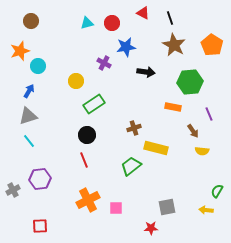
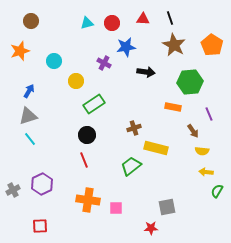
red triangle: moved 6 px down; rotated 24 degrees counterclockwise
cyan circle: moved 16 px right, 5 px up
cyan line: moved 1 px right, 2 px up
purple hexagon: moved 2 px right, 5 px down; rotated 20 degrees counterclockwise
orange cross: rotated 35 degrees clockwise
yellow arrow: moved 38 px up
